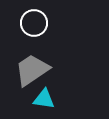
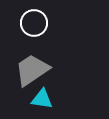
cyan triangle: moved 2 px left
